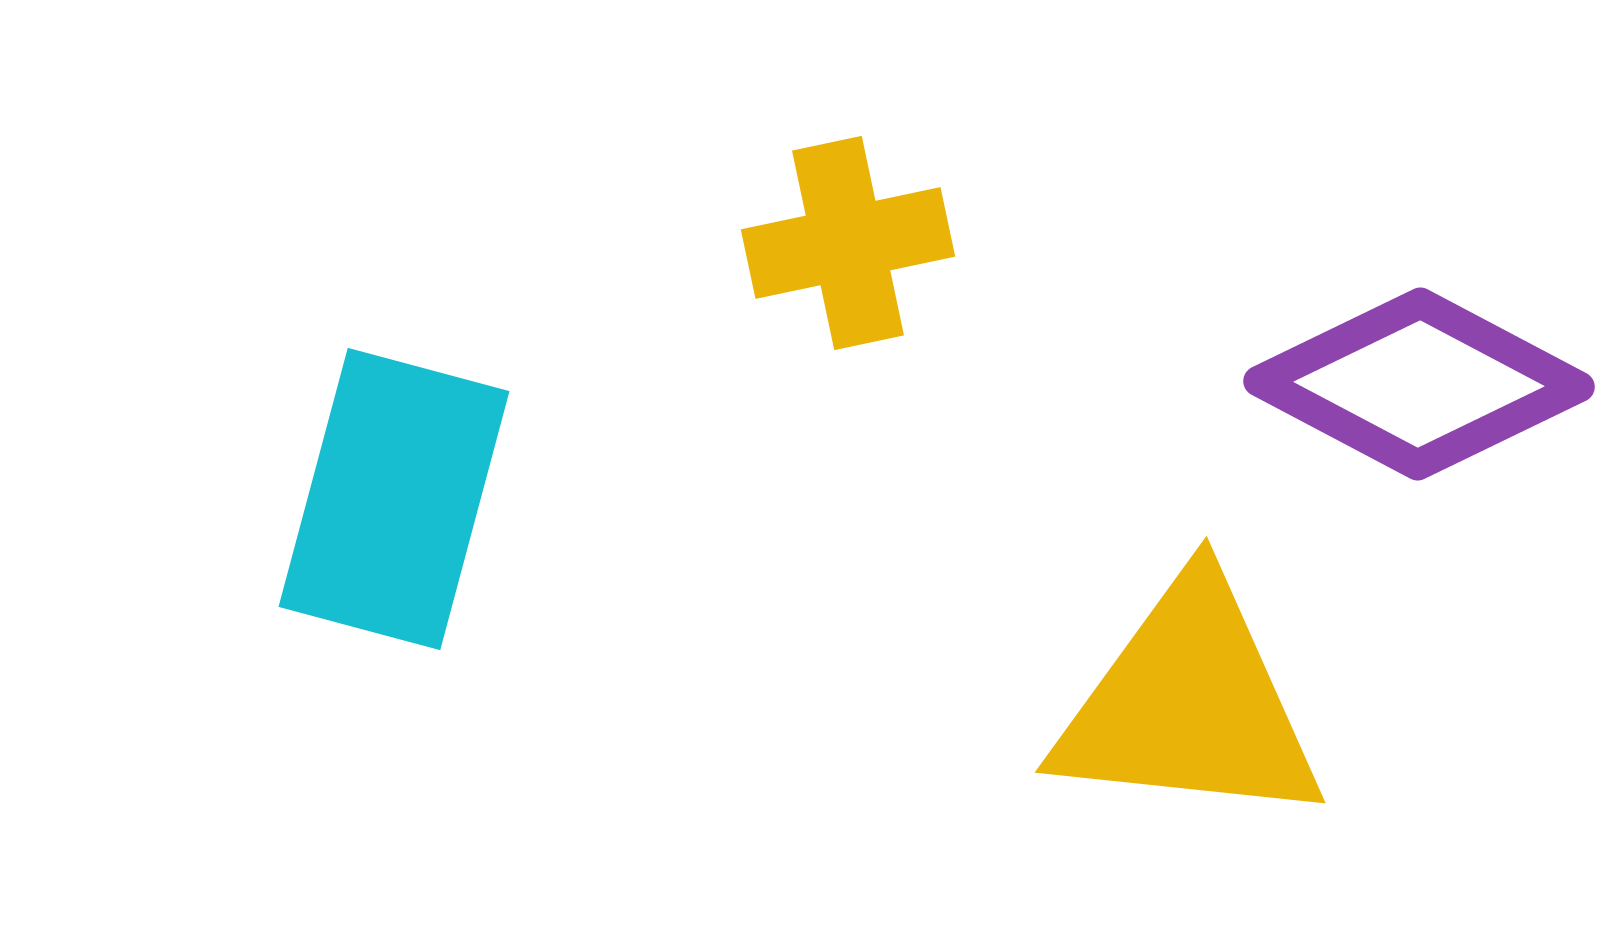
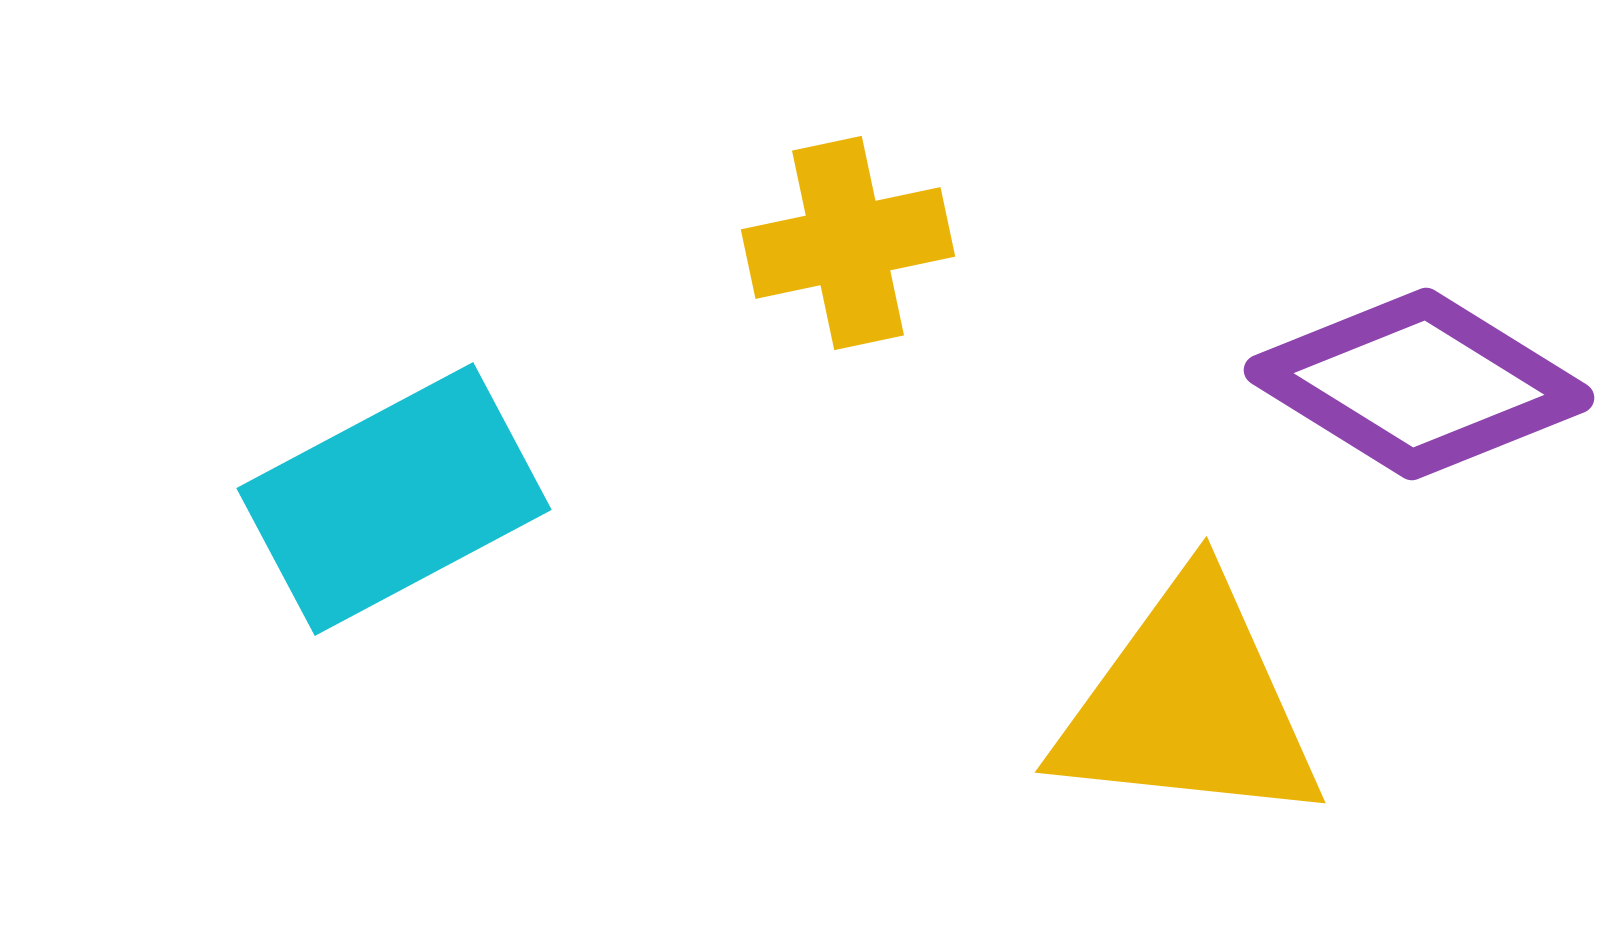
purple diamond: rotated 4 degrees clockwise
cyan rectangle: rotated 47 degrees clockwise
